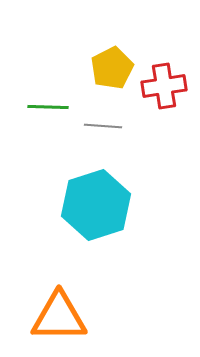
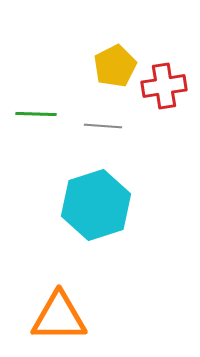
yellow pentagon: moved 3 px right, 2 px up
green line: moved 12 px left, 7 px down
